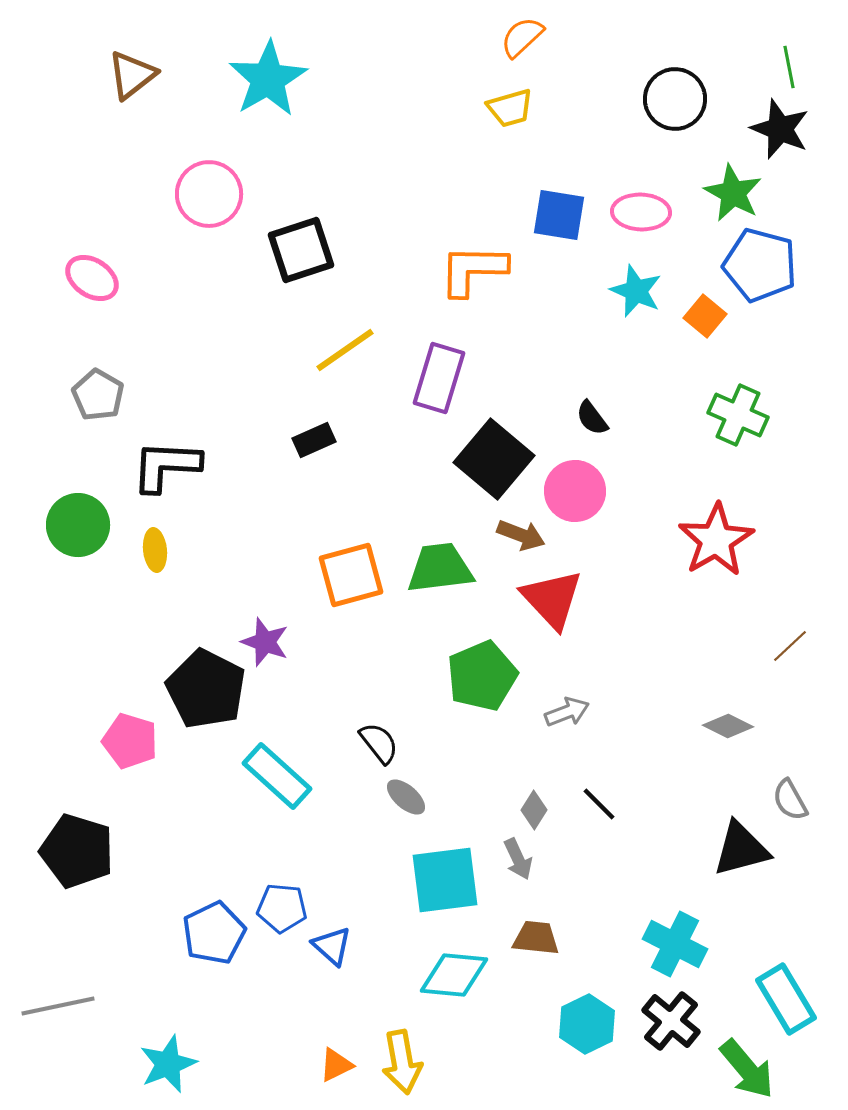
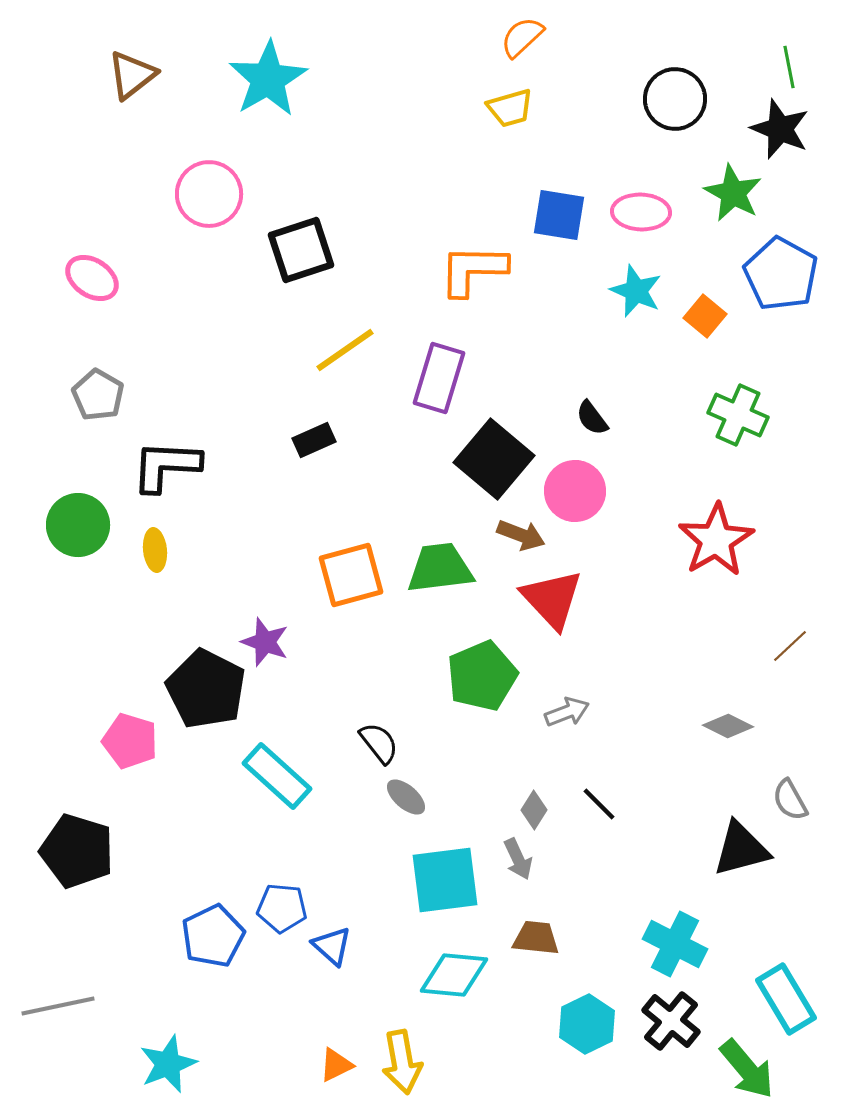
blue pentagon at (760, 265): moved 21 px right, 9 px down; rotated 14 degrees clockwise
blue pentagon at (214, 933): moved 1 px left, 3 px down
